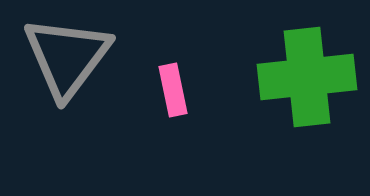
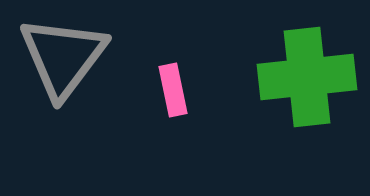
gray triangle: moved 4 px left
